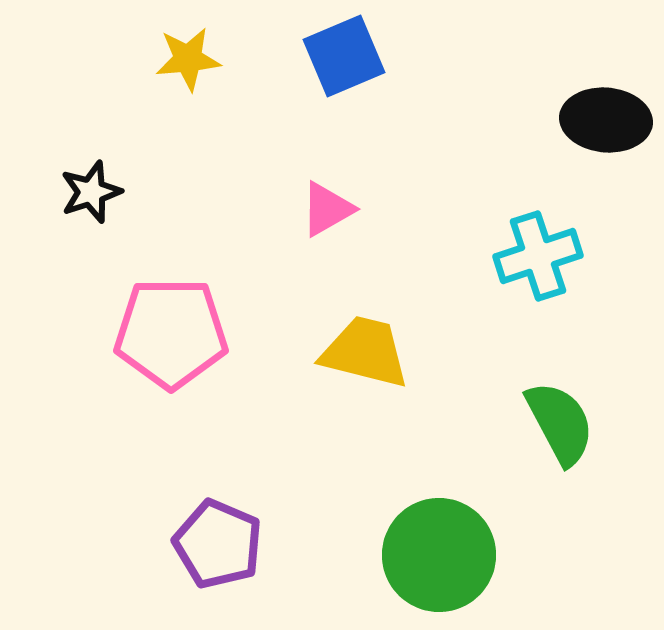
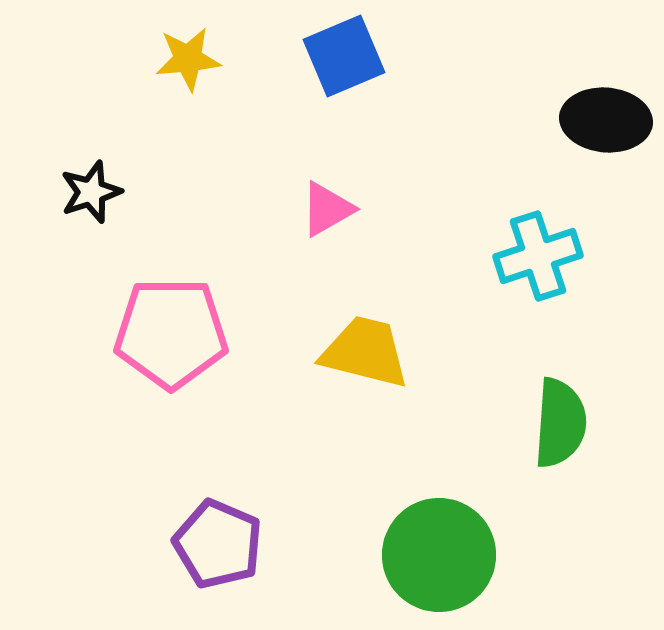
green semicircle: rotated 32 degrees clockwise
